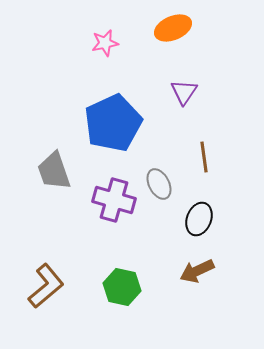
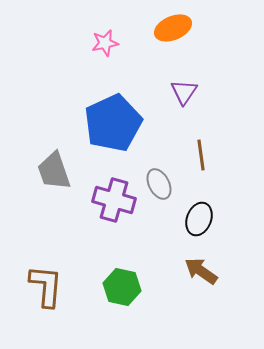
brown line: moved 3 px left, 2 px up
brown arrow: moved 4 px right; rotated 60 degrees clockwise
brown L-shape: rotated 45 degrees counterclockwise
